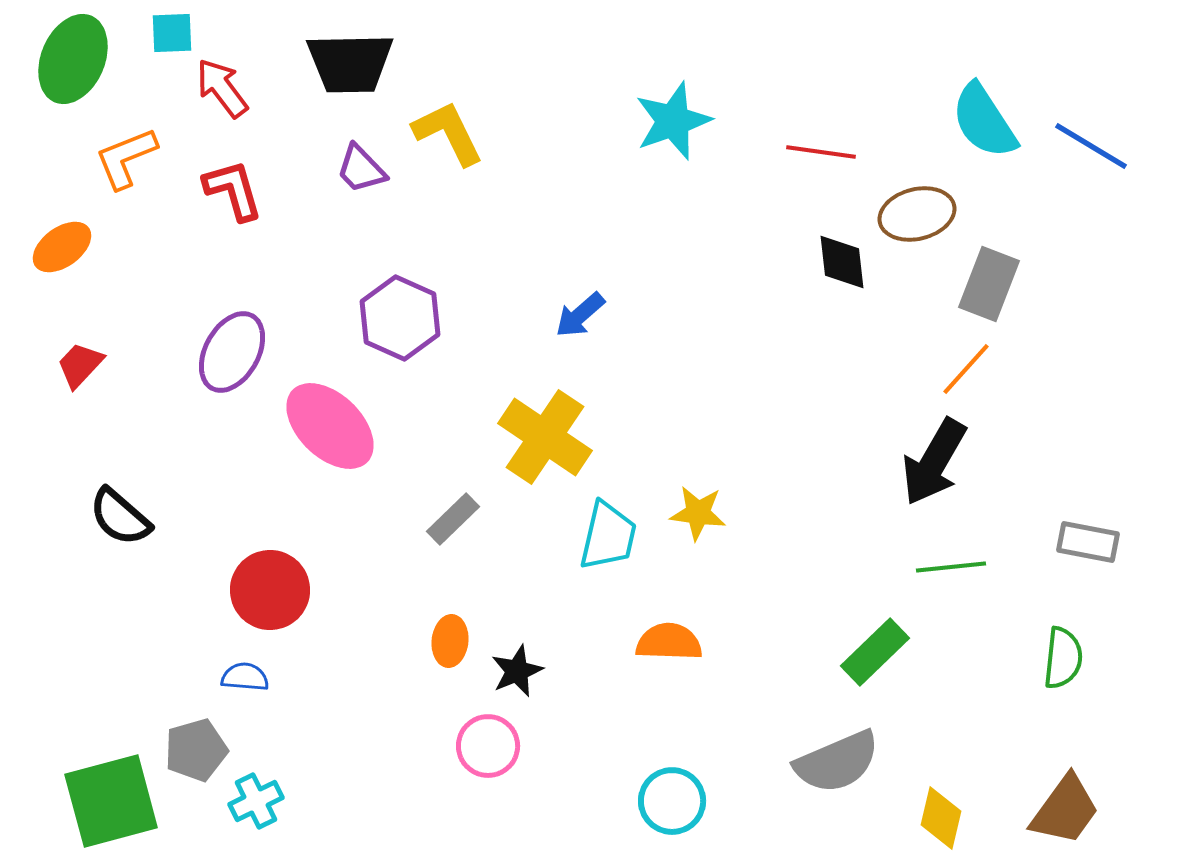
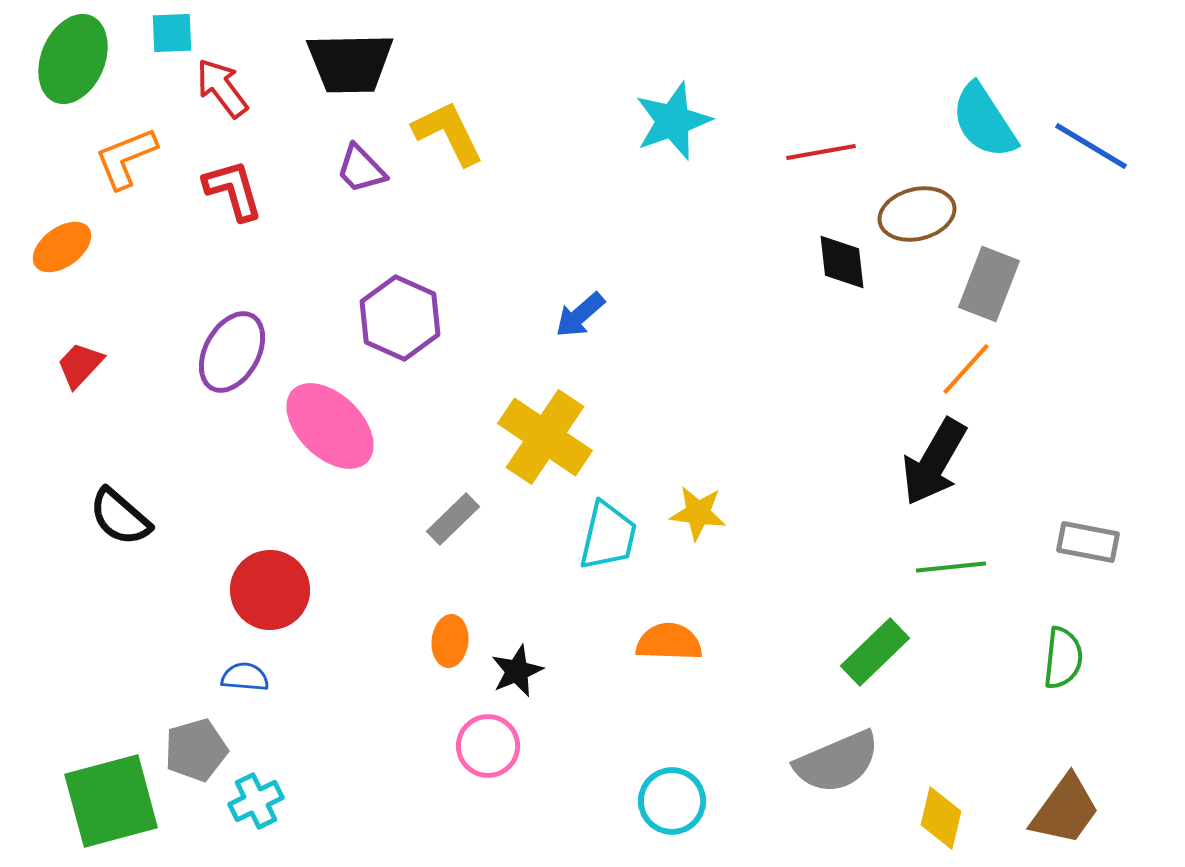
red line at (821, 152): rotated 18 degrees counterclockwise
